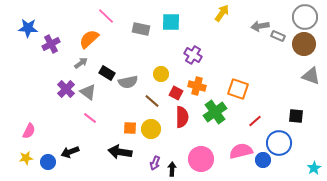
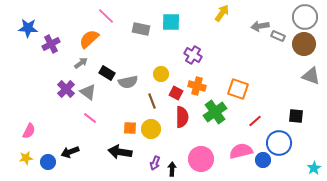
brown line at (152, 101): rotated 28 degrees clockwise
